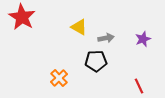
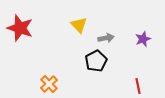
red star: moved 2 px left, 11 px down; rotated 12 degrees counterclockwise
yellow triangle: moved 2 px up; rotated 18 degrees clockwise
black pentagon: rotated 25 degrees counterclockwise
orange cross: moved 10 px left, 6 px down
red line: moved 1 px left; rotated 14 degrees clockwise
